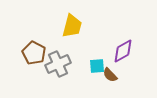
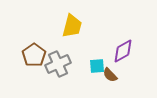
brown pentagon: moved 2 px down; rotated 10 degrees clockwise
